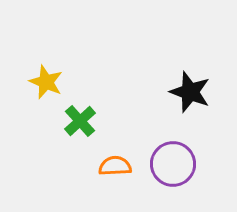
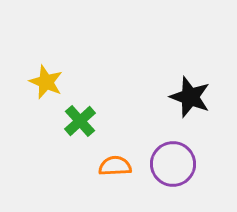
black star: moved 5 px down
